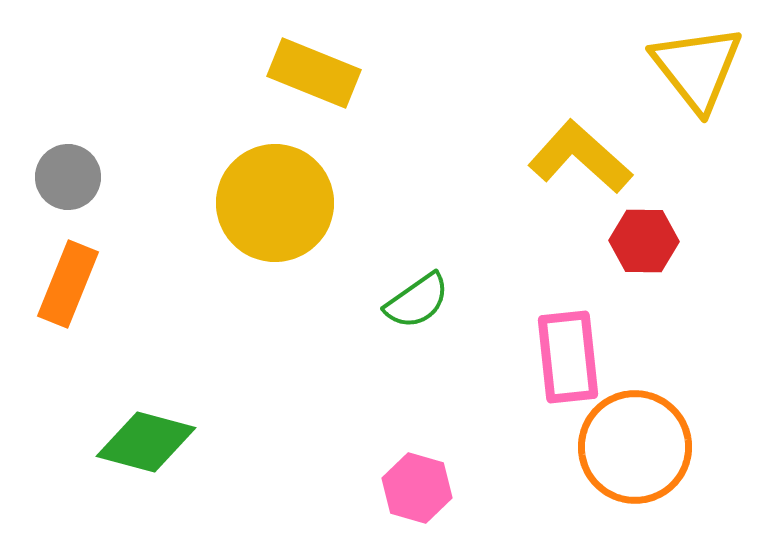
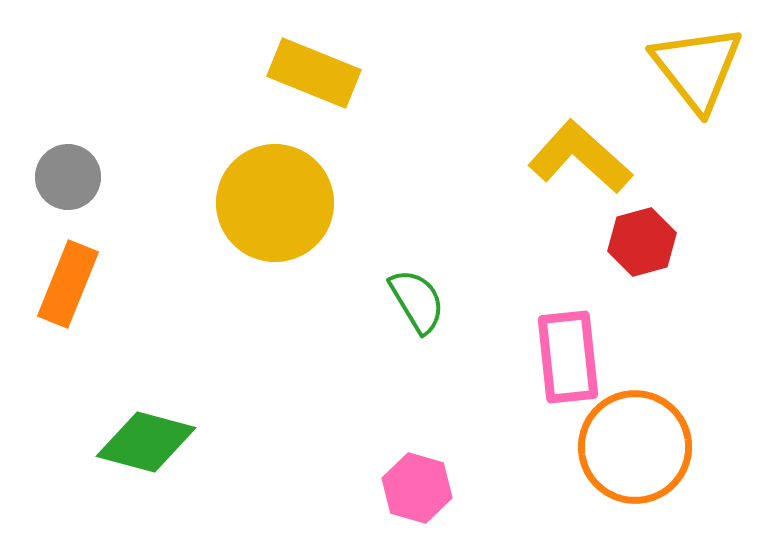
red hexagon: moved 2 px left, 1 px down; rotated 16 degrees counterclockwise
green semicircle: rotated 86 degrees counterclockwise
